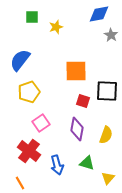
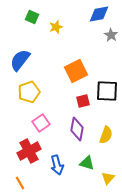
green square: rotated 24 degrees clockwise
orange square: rotated 25 degrees counterclockwise
red square: rotated 32 degrees counterclockwise
red cross: rotated 25 degrees clockwise
